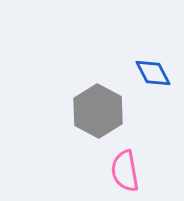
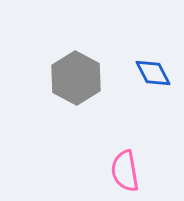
gray hexagon: moved 22 px left, 33 px up
